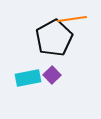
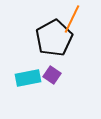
orange line: rotated 56 degrees counterclockwise
purple square: rotated 12 degrees counterclockwise
